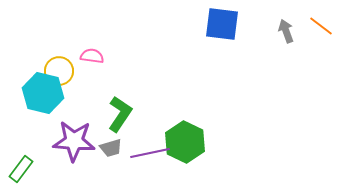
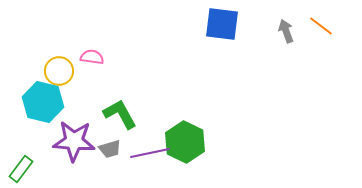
pink semicircle: moved 1 px down
cyan hexagon: moved 9 px down
green L-shape: rotated 63 degrees counterclockwise
gray trapezoid: moved 1 px left, 1 px down
